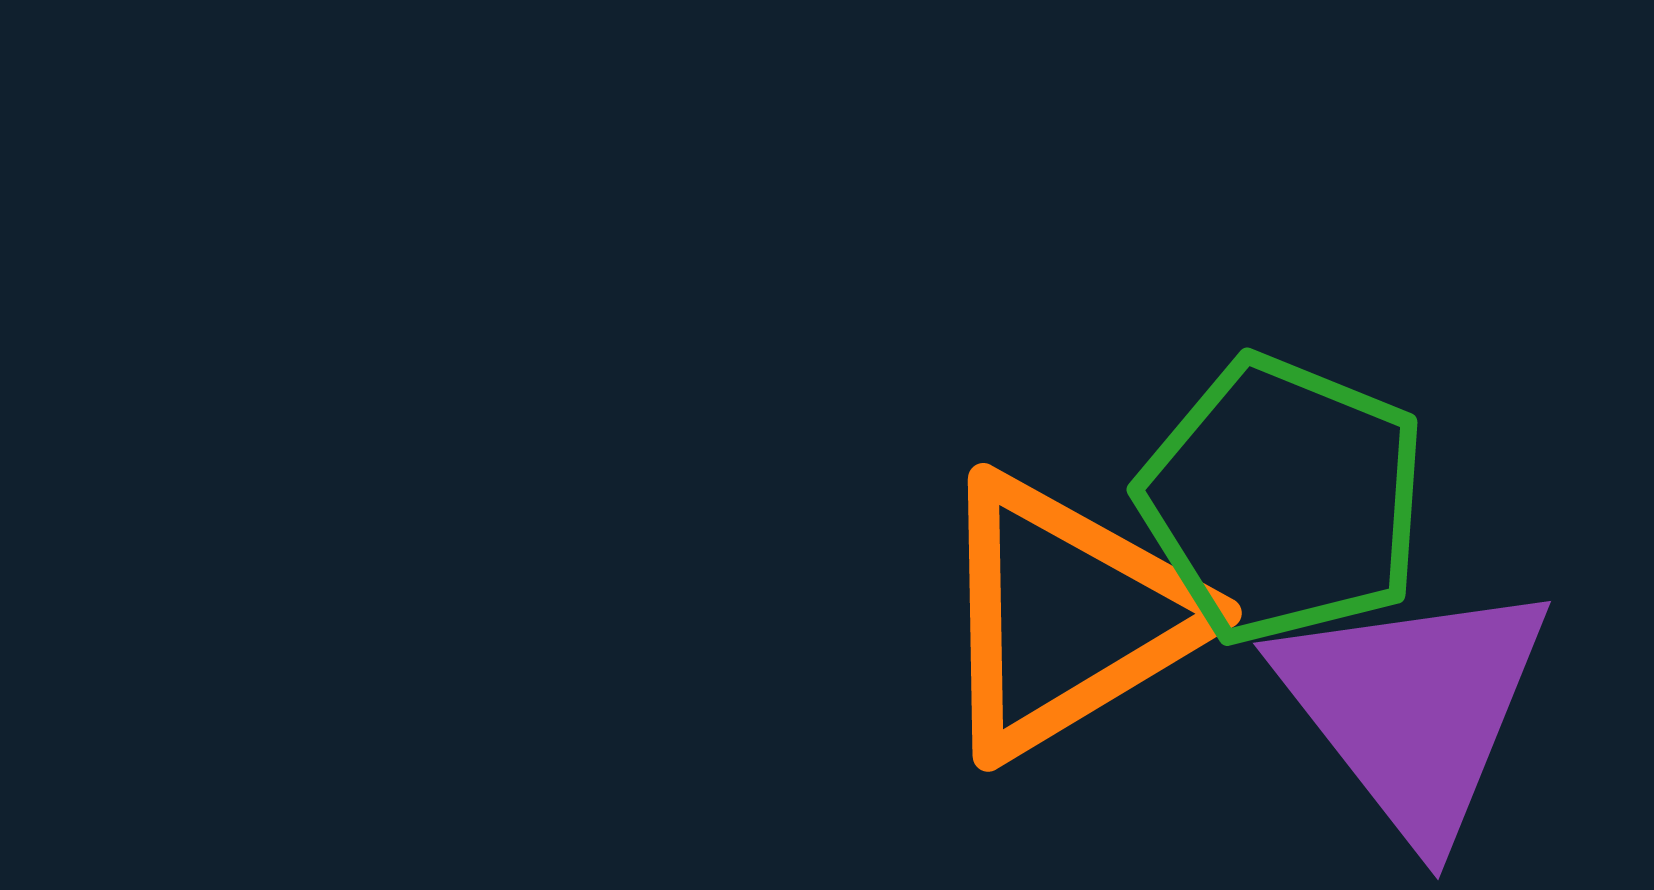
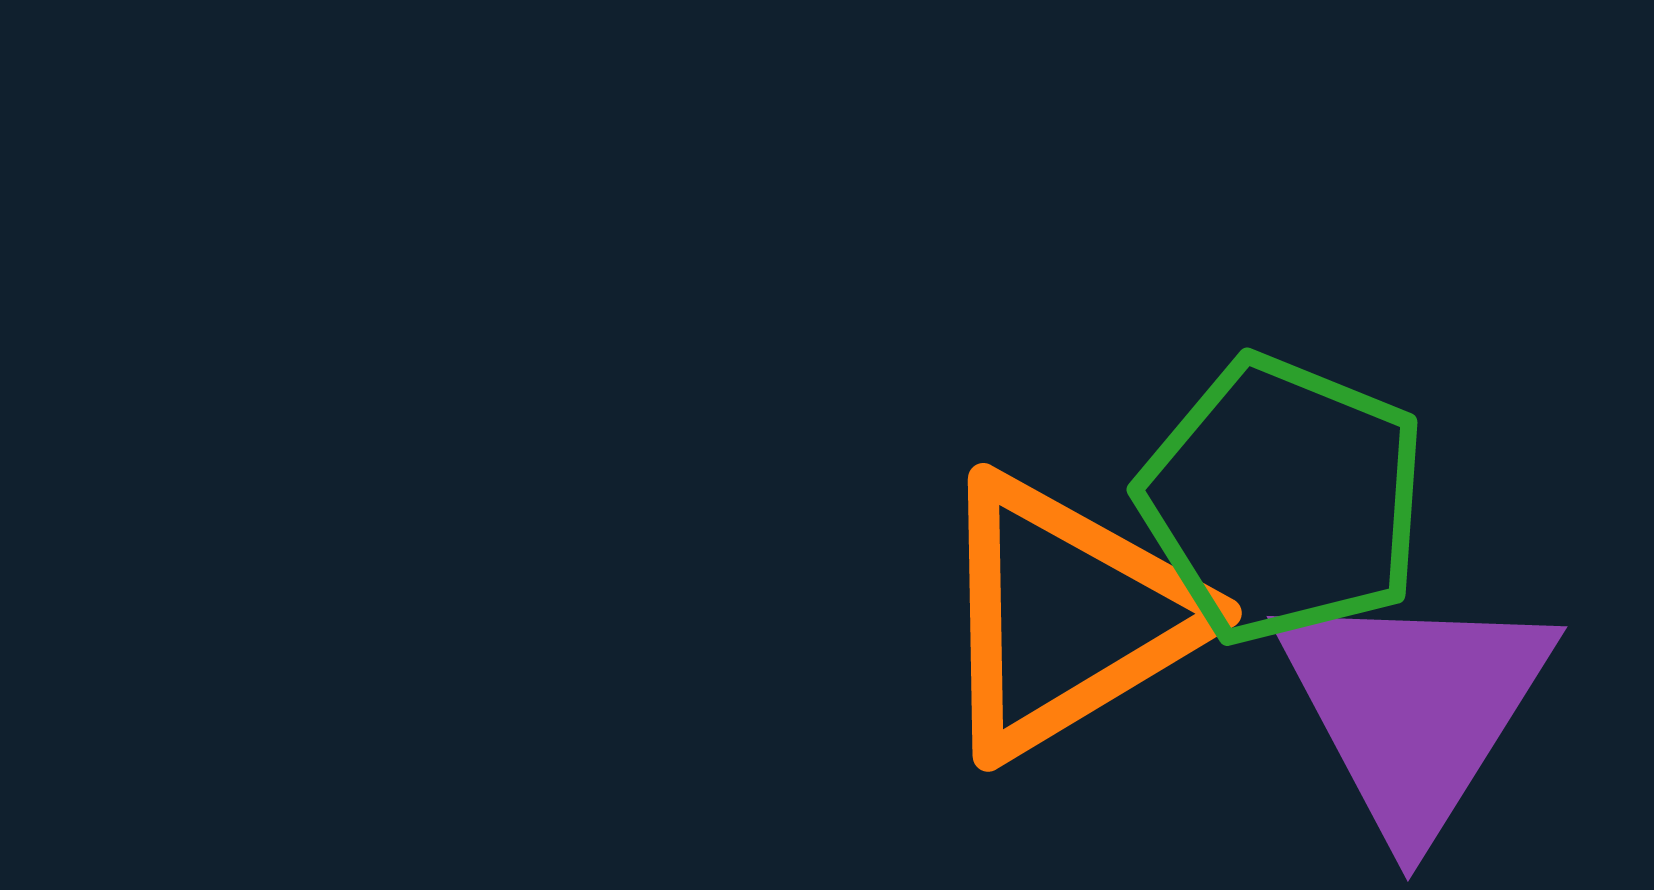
purple triangle: rotated 10 degrees clockwise
